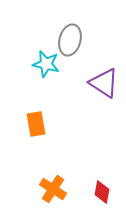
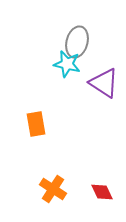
gray ellipse: moved 7 px right, 2 px down
cyan star: moved 21 px right
red diamond: rotated 35 degrees counterclockwise
